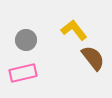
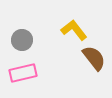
gray circle: moved 4 px left
brown semicircle: moved 1 px right
